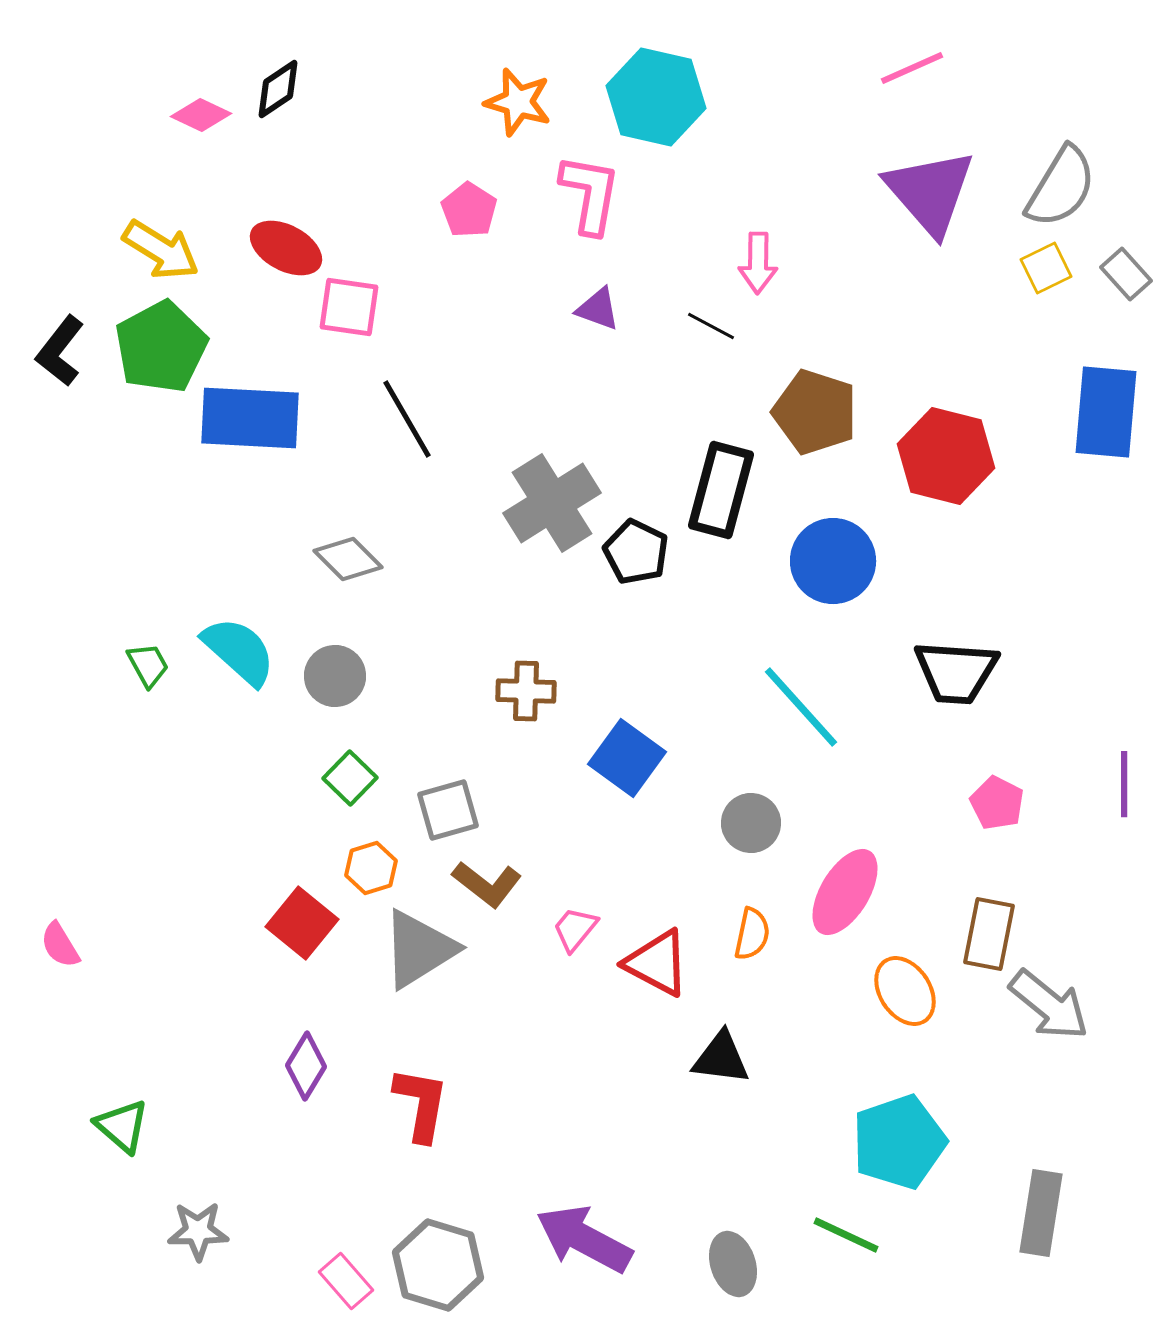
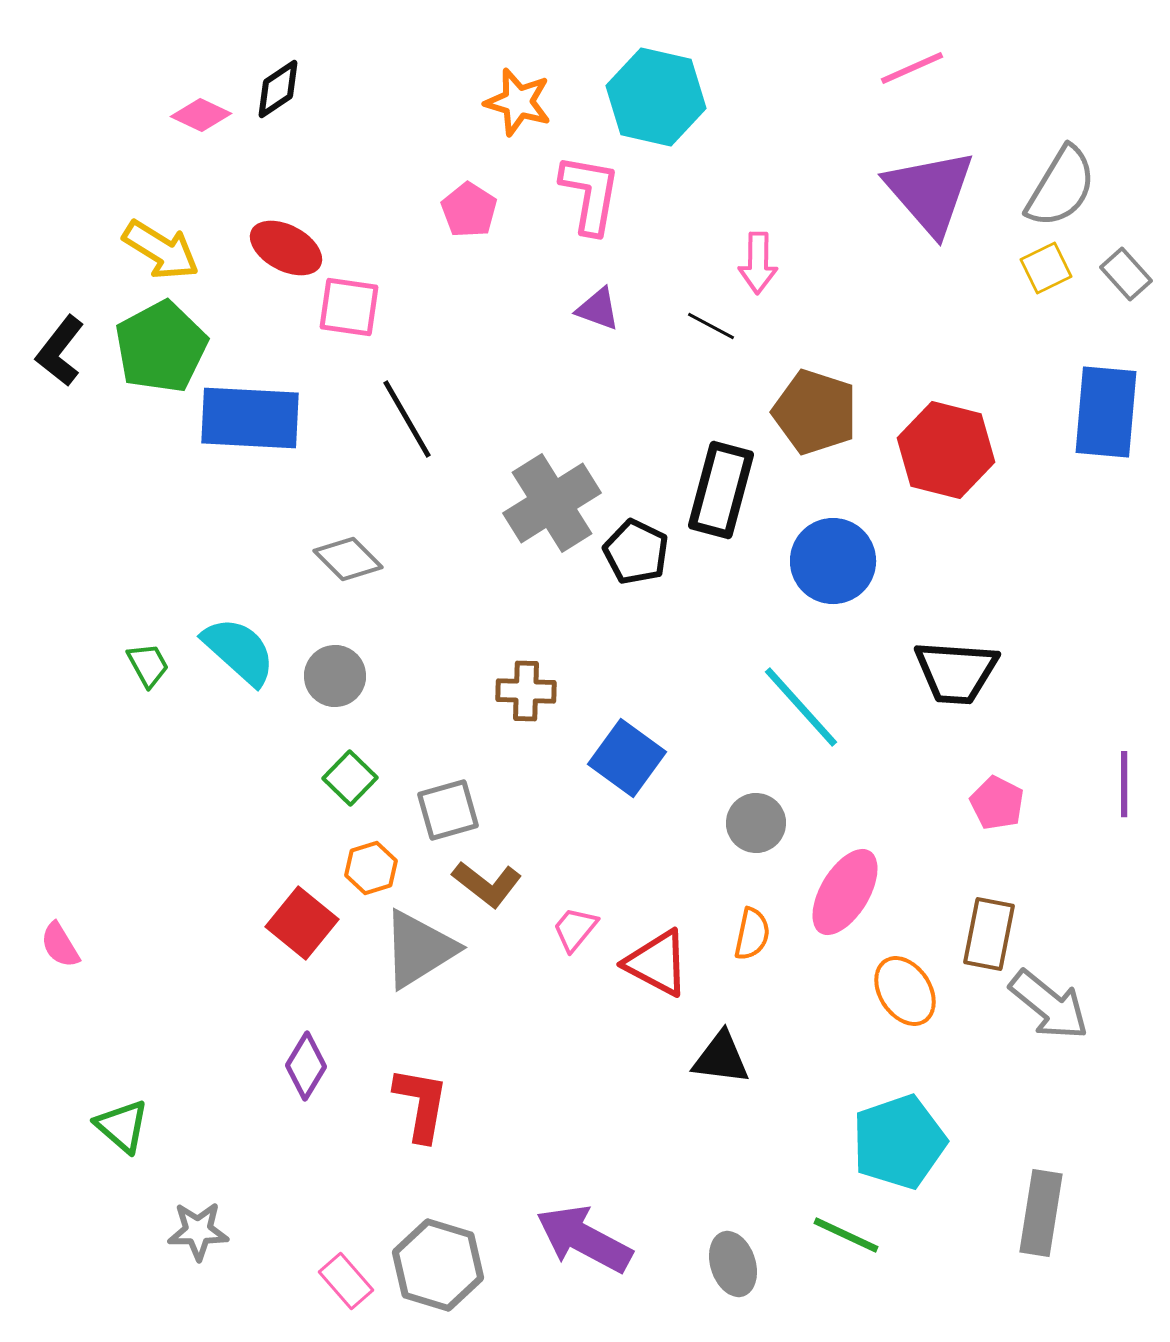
red hexagon at (946, 456): moved 6 px up
gray circle at (751, 823): moved 5 px right
